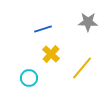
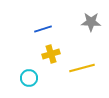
gray star: moved 3 px right
yellow cross: rotated 30 degrees clockwise
yellow line: rotated 35 degrees clockwise
